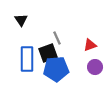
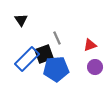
black square: moved 4 px left, 1 px down
blue rectangle: rotated 45 degrees clockwise
